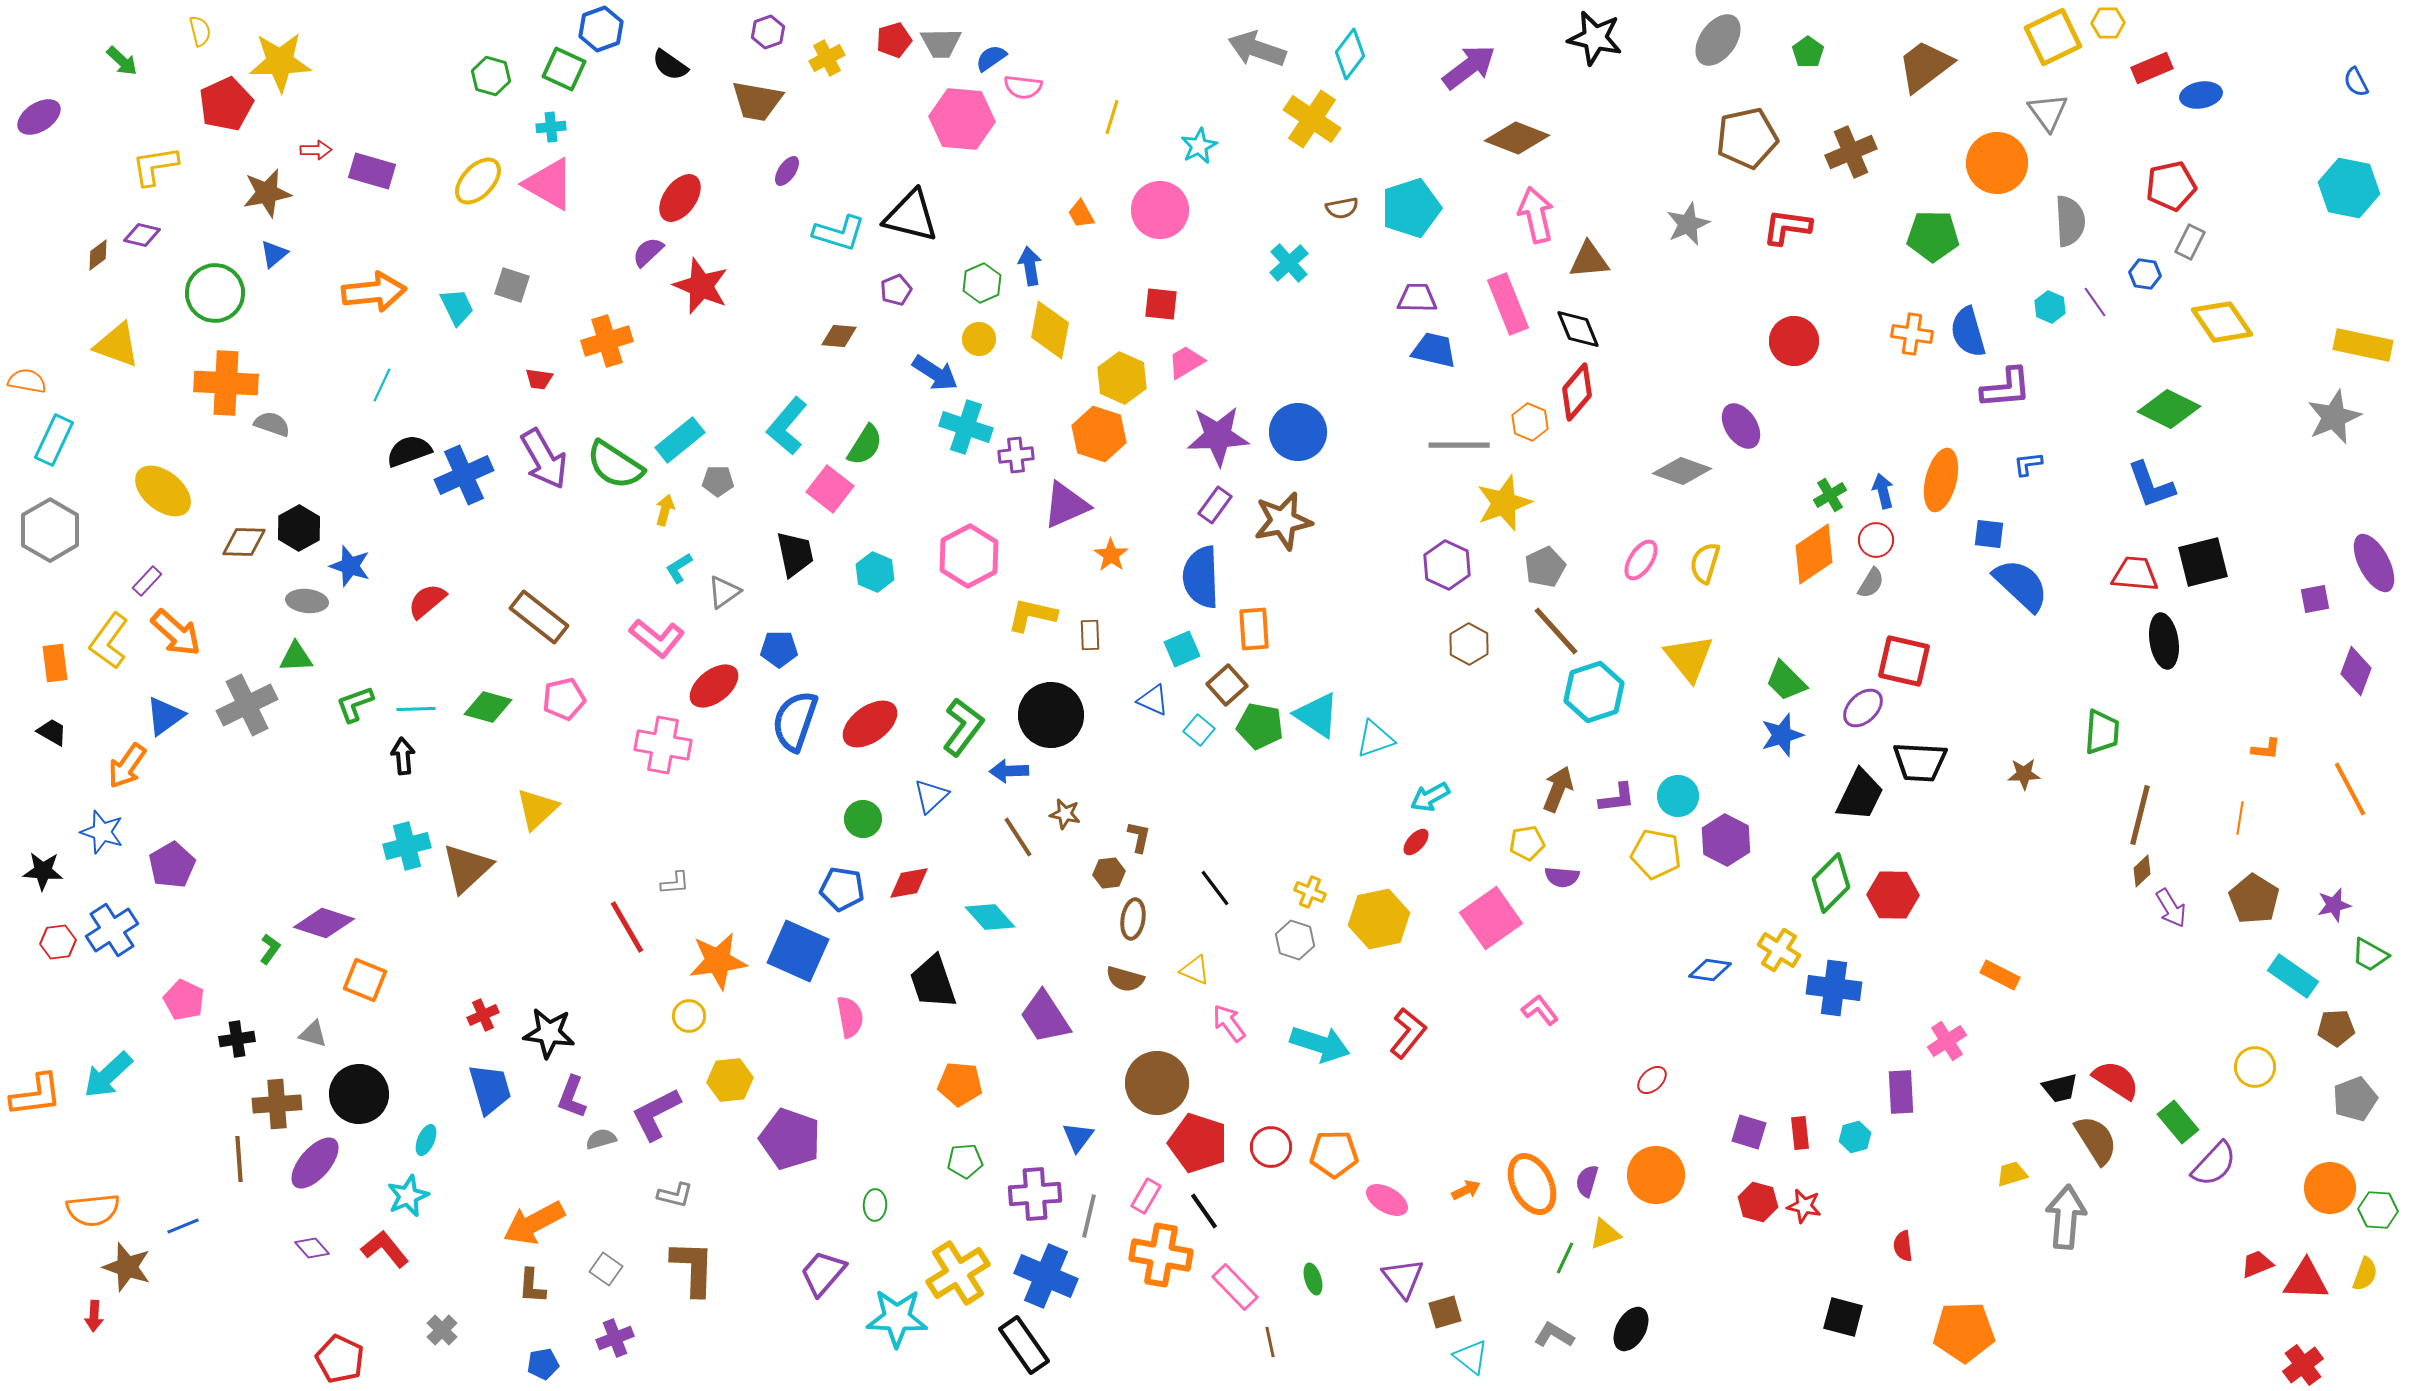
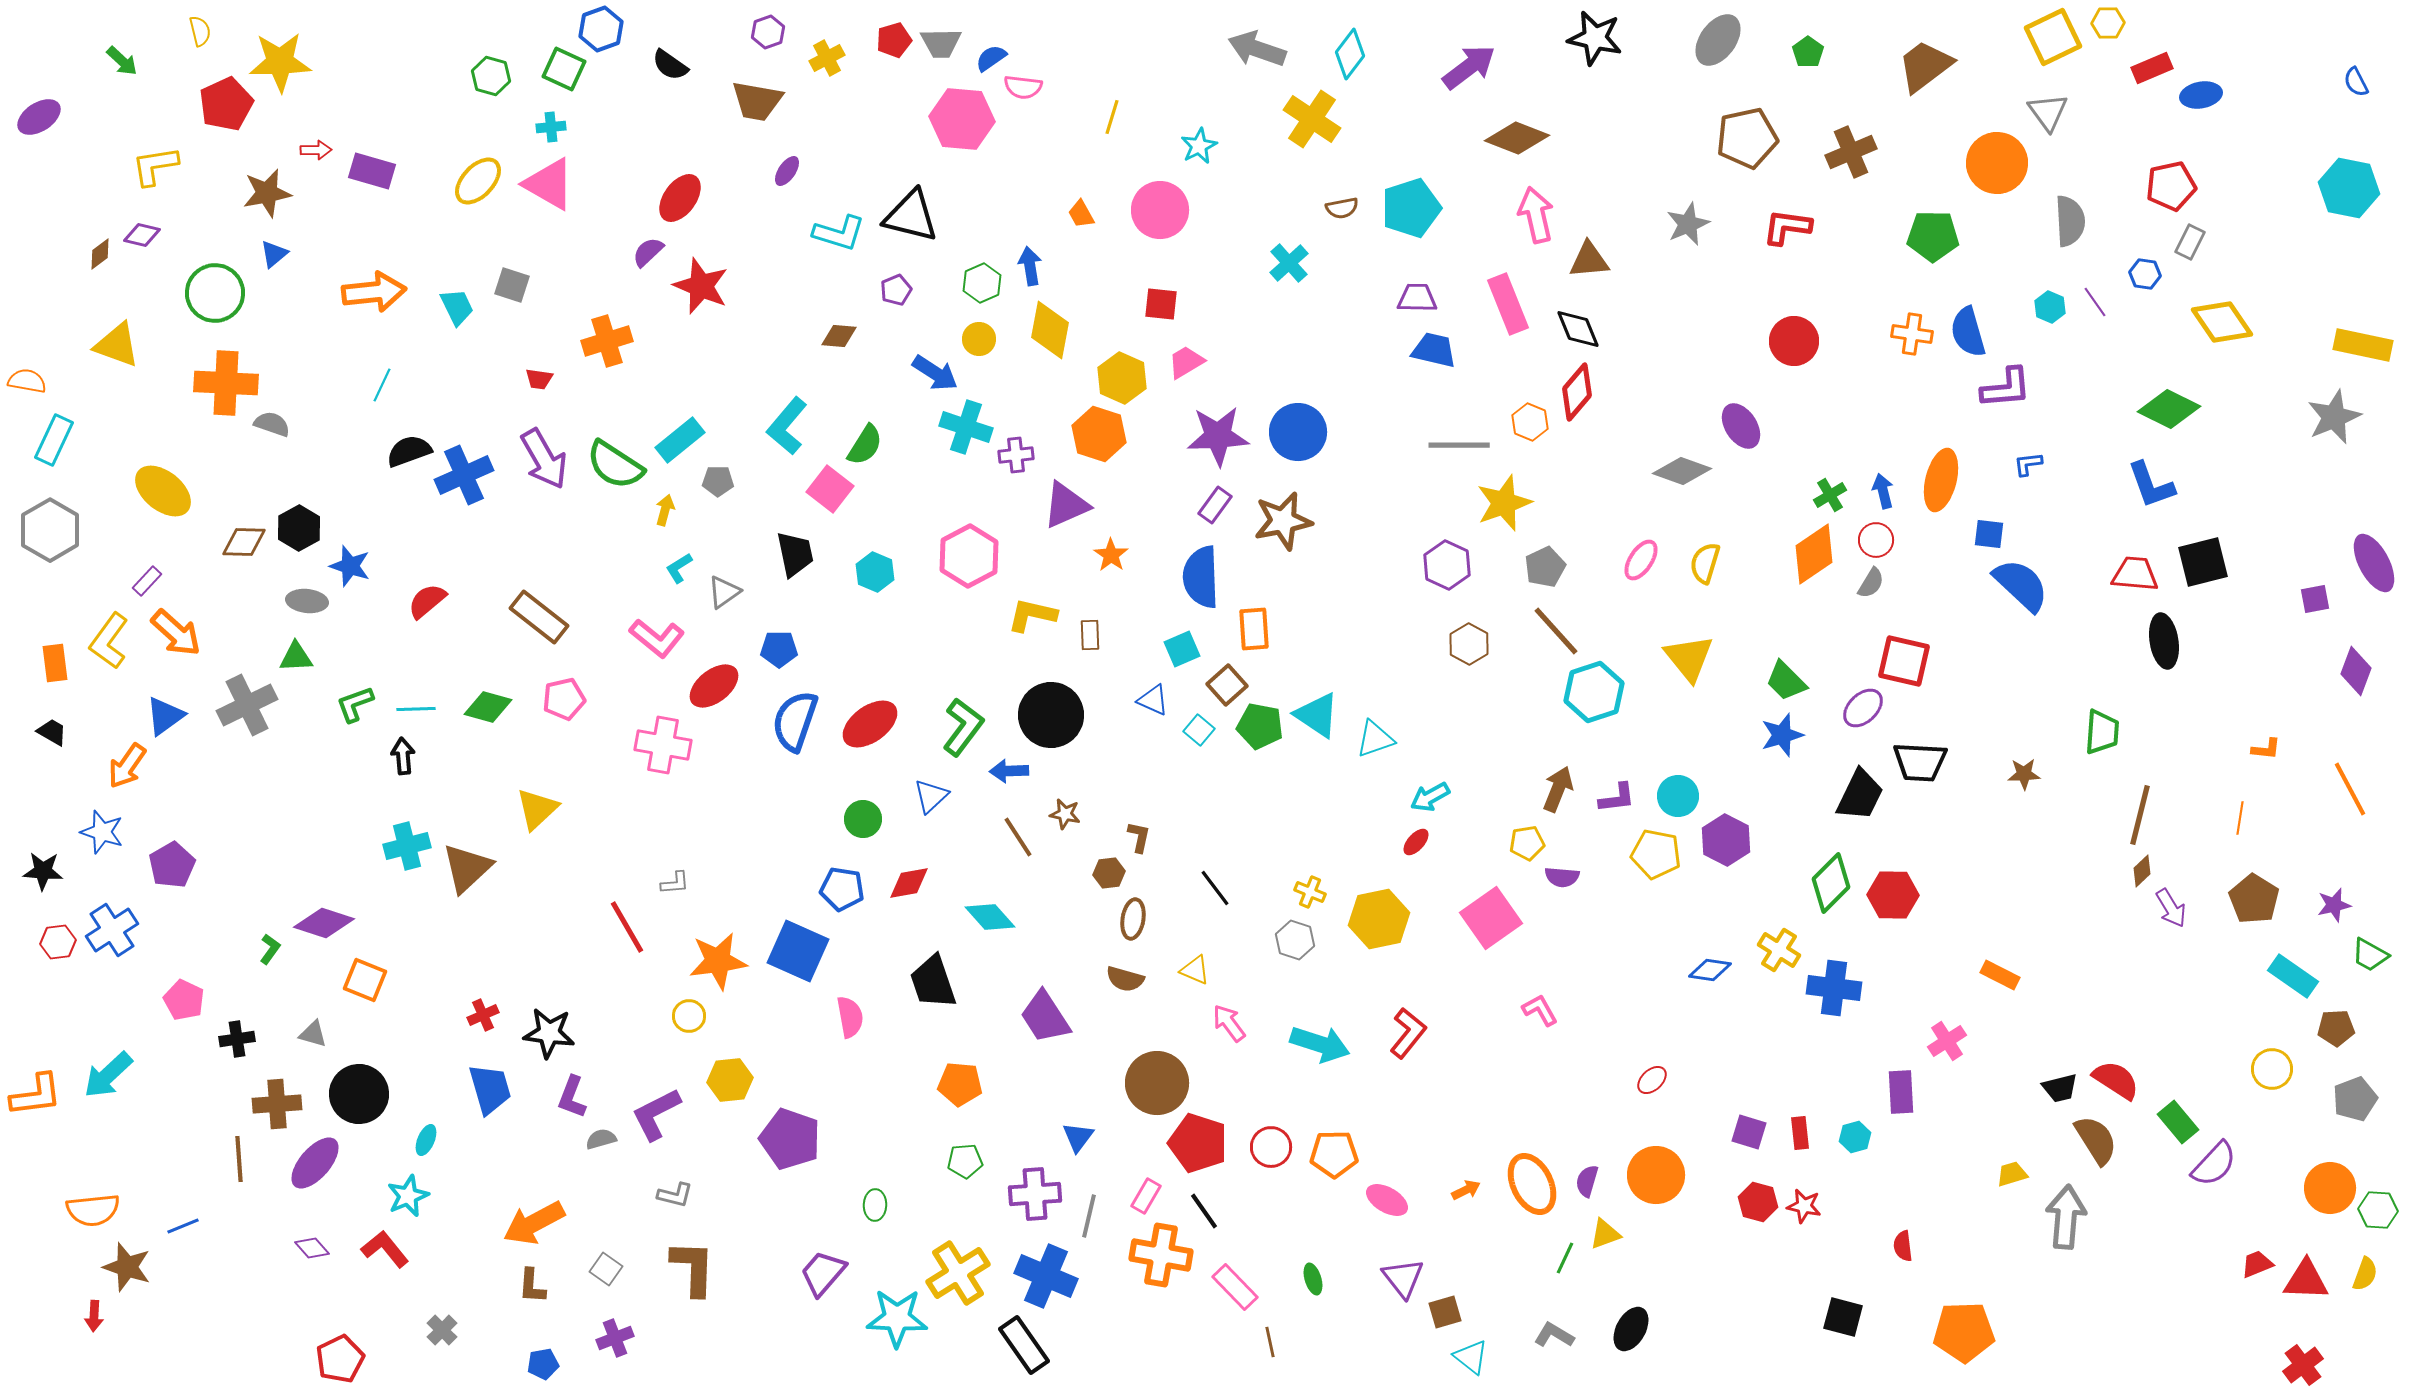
brown diamond at (98, 255): moved 2 px right, 1 px up
pink L-shape at (1540, 1010): rotated 9 degrees clockwise
yellow circle at (2255, 1067): moved 17 px right, 2 px down
red pentagon at (340, 1359): rotated 21 degrees clockwise
